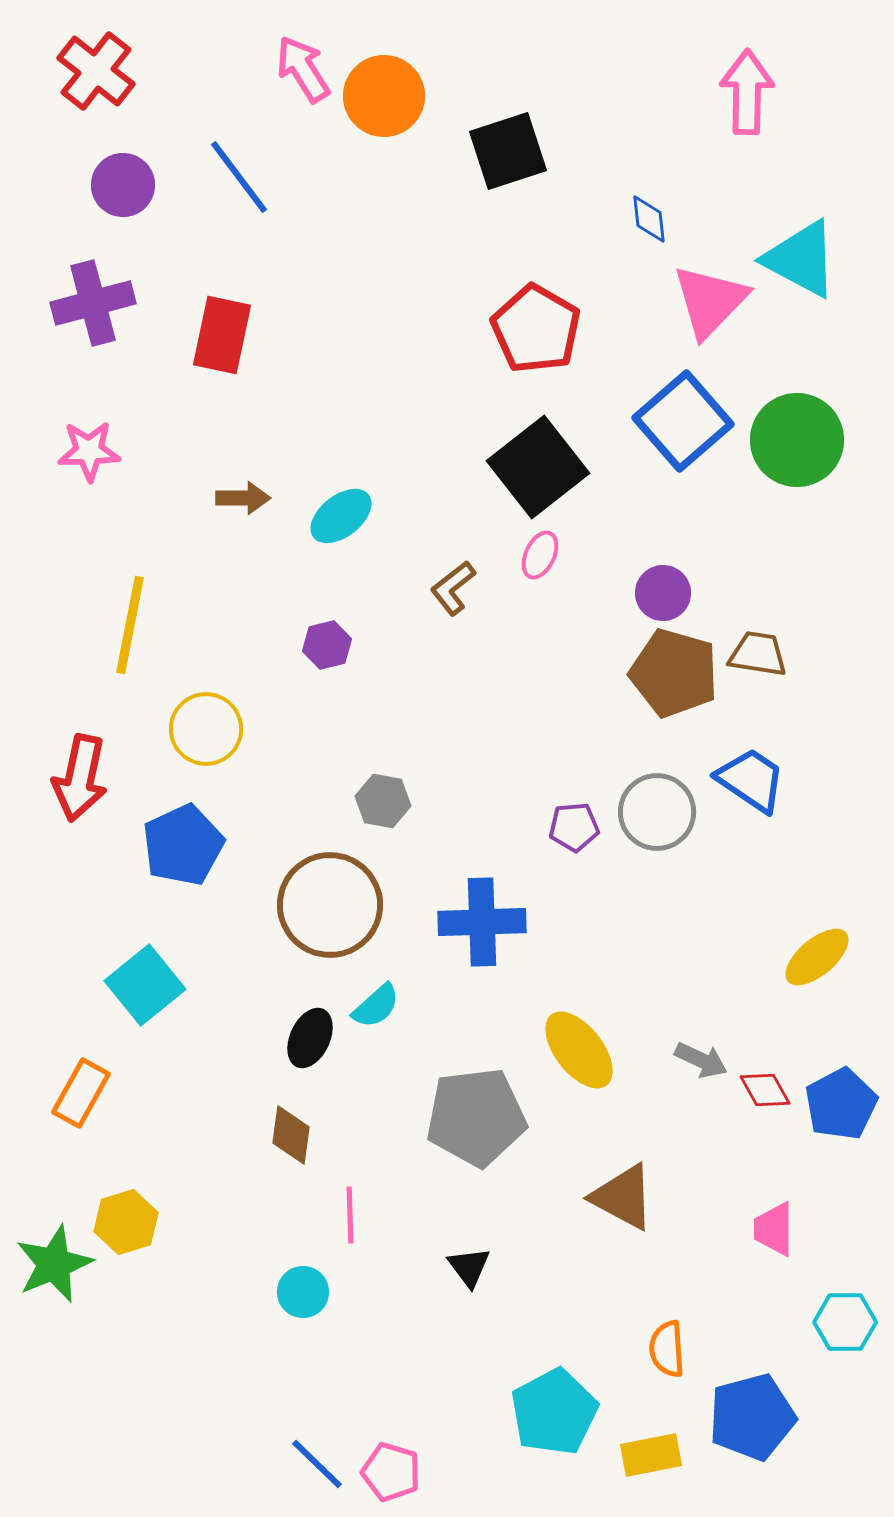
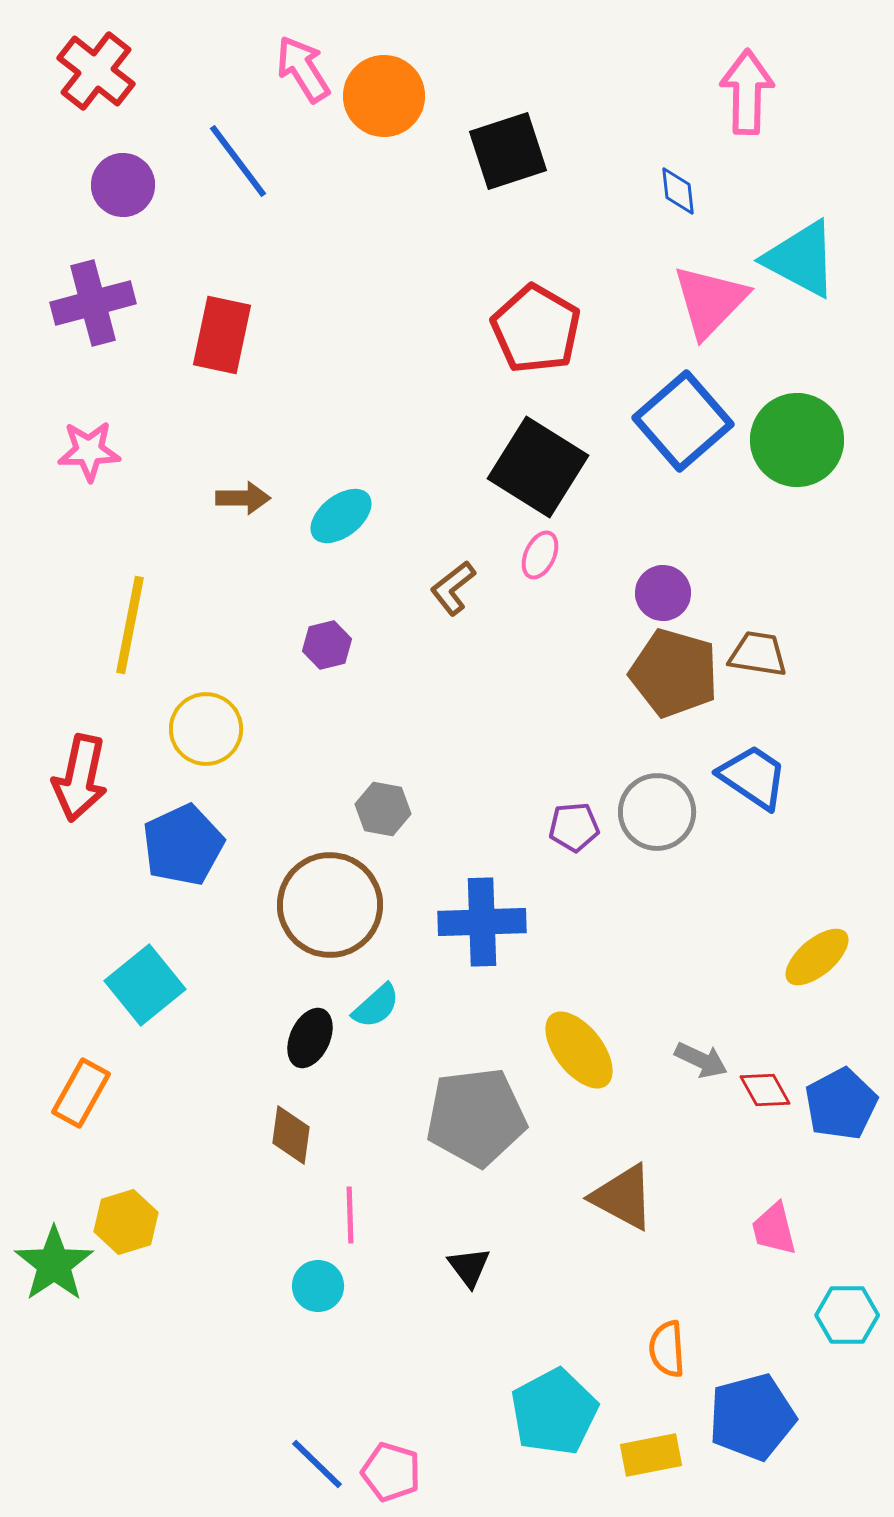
blue line at (239, 177): moved 1 px left, 16 px up
blue diamond at (649, 219): moved 29 px right, 28 px up
black square at (538, 467): rotated 20 degrees counterclockwise
blue trapezoid at (751, 780): moved 2 px right, 3 px up
gray hexagon at (383, 801): moved 8 px down
pink trapezoid at (774, 1229): rotated 14 degrees counterclockwise
green star at (54, 1264): rotated 12 degrees counterclockwise
cyan circle at (303, 1292): moved 15 px right, 6 px up
cyan hexagon at (845, 1322): moved 2 px right, 7 px up
